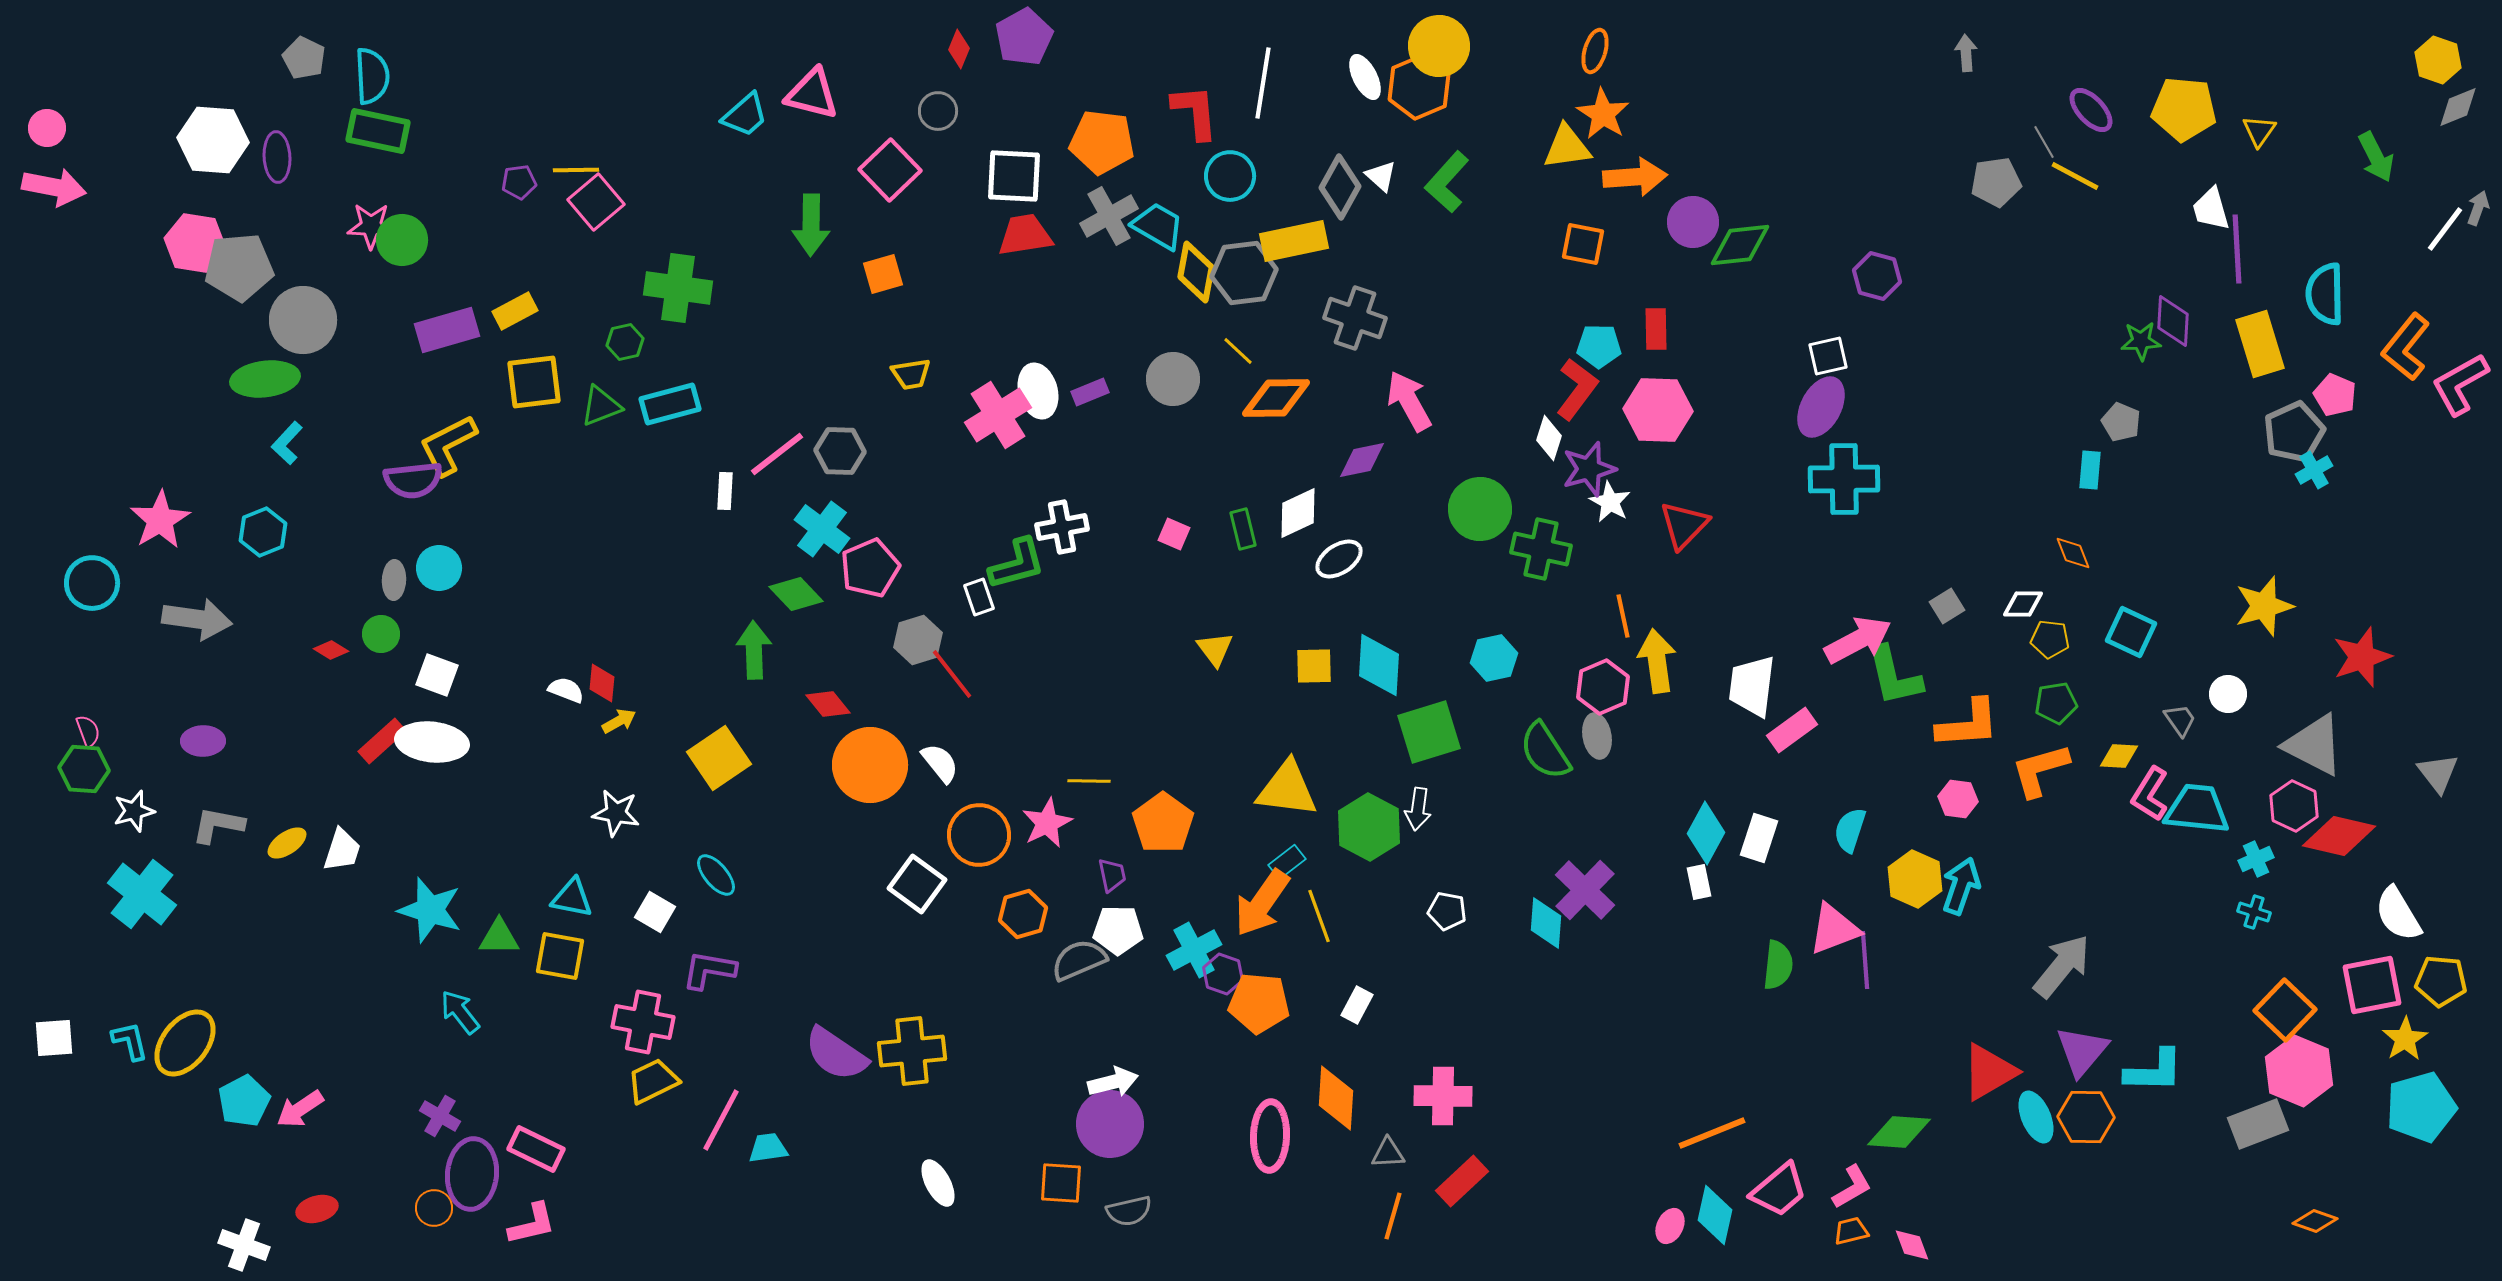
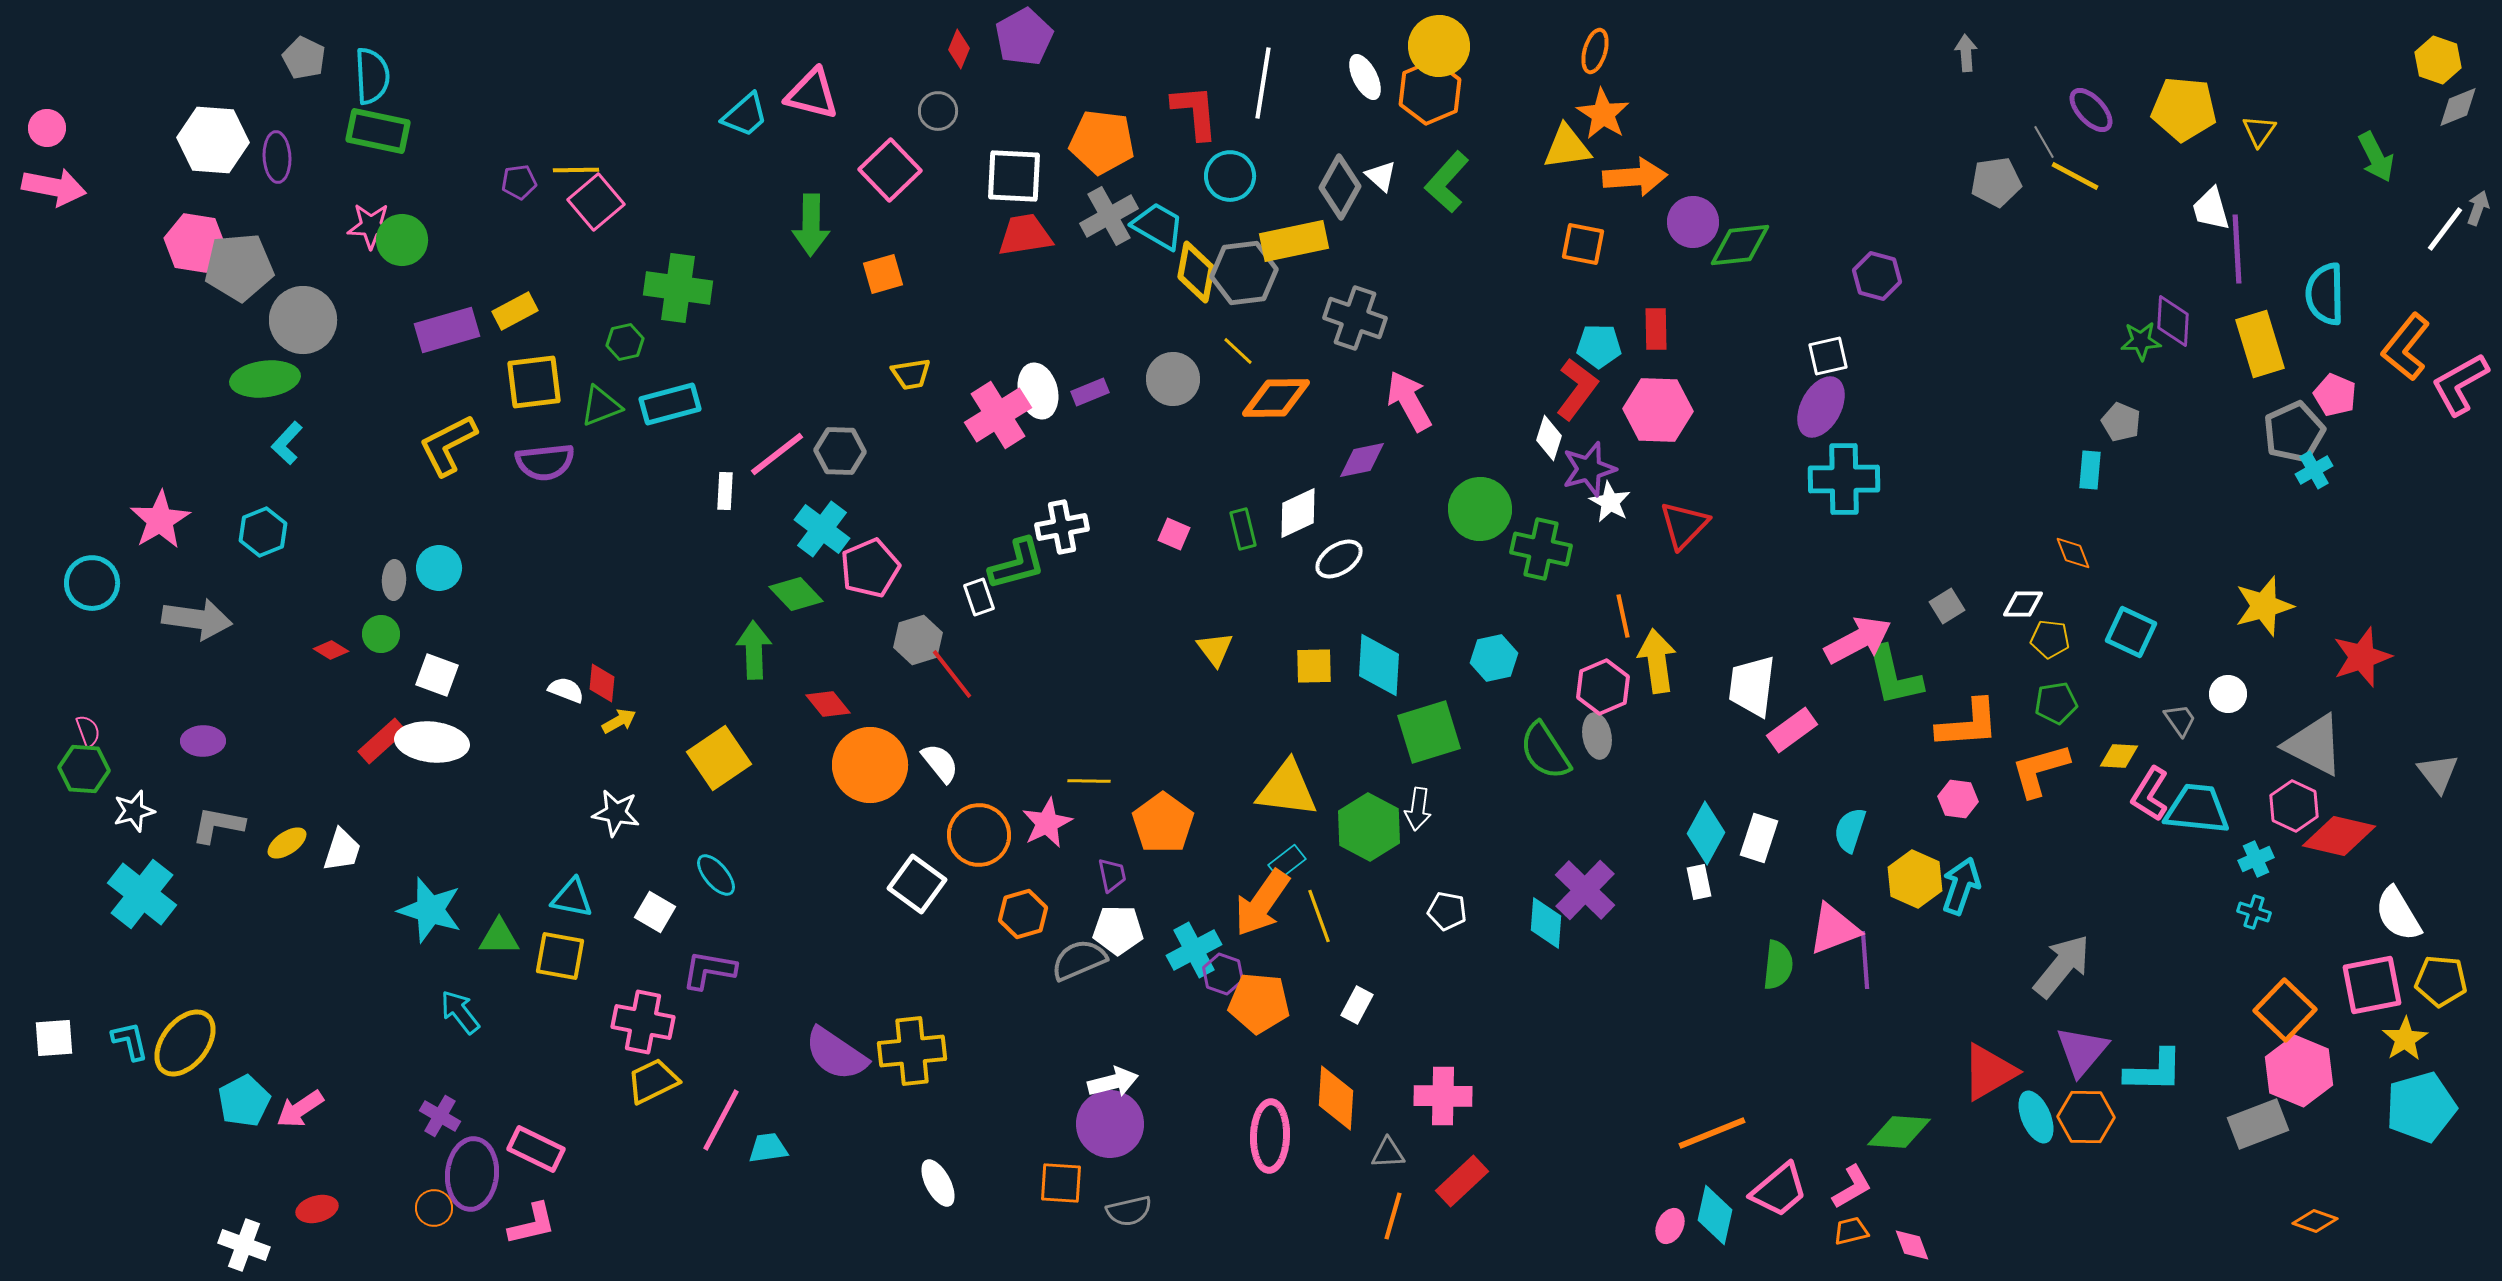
orange hexagon at (1419, 87): moved 11 px right, 5 px down
purple semicircle at (413, 480): moved 132 px right, 18 px up
